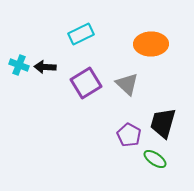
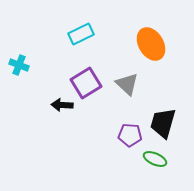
orange ellipse: rotated 60 degrees clockwise
black arrow: moved 17 px right, 38 px down
purple pentagon: moved 1 px right; rotated 25 degrees counterclockwise
green ellipse: rotated 10 degrees counterclockwise
